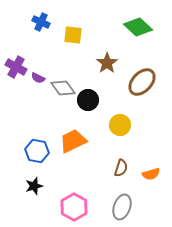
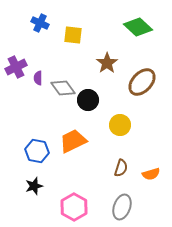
blue cross: moved 1 px left, 1 px down
purple cross: rotated 35 degrees clockwise
purple semicircle: rotated 64 degrees clockwise
